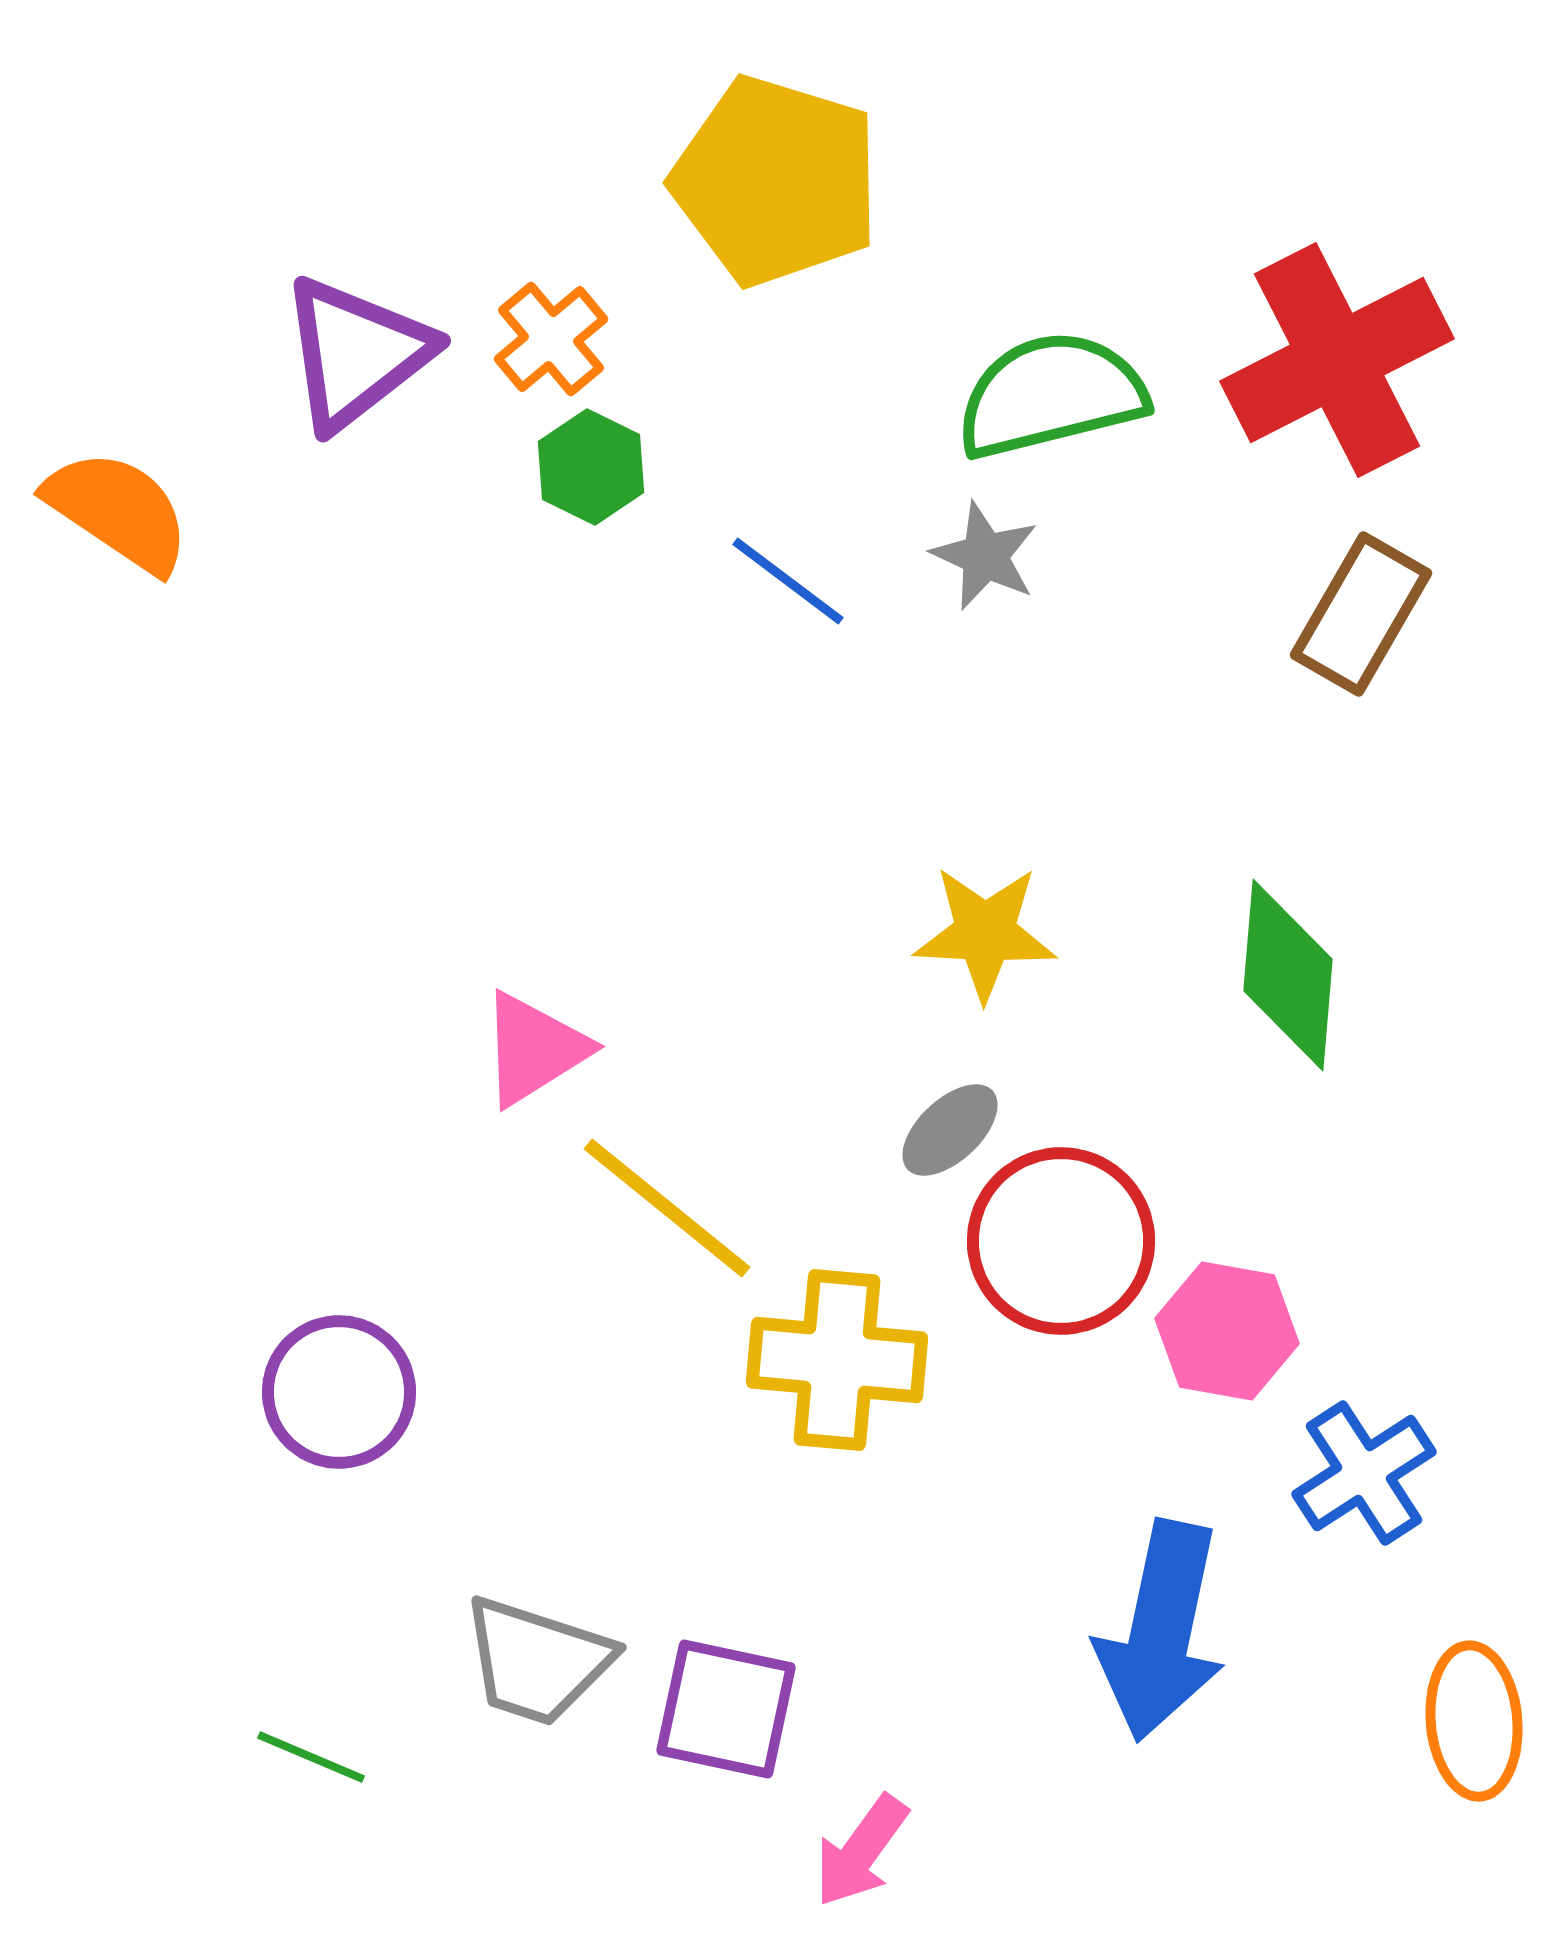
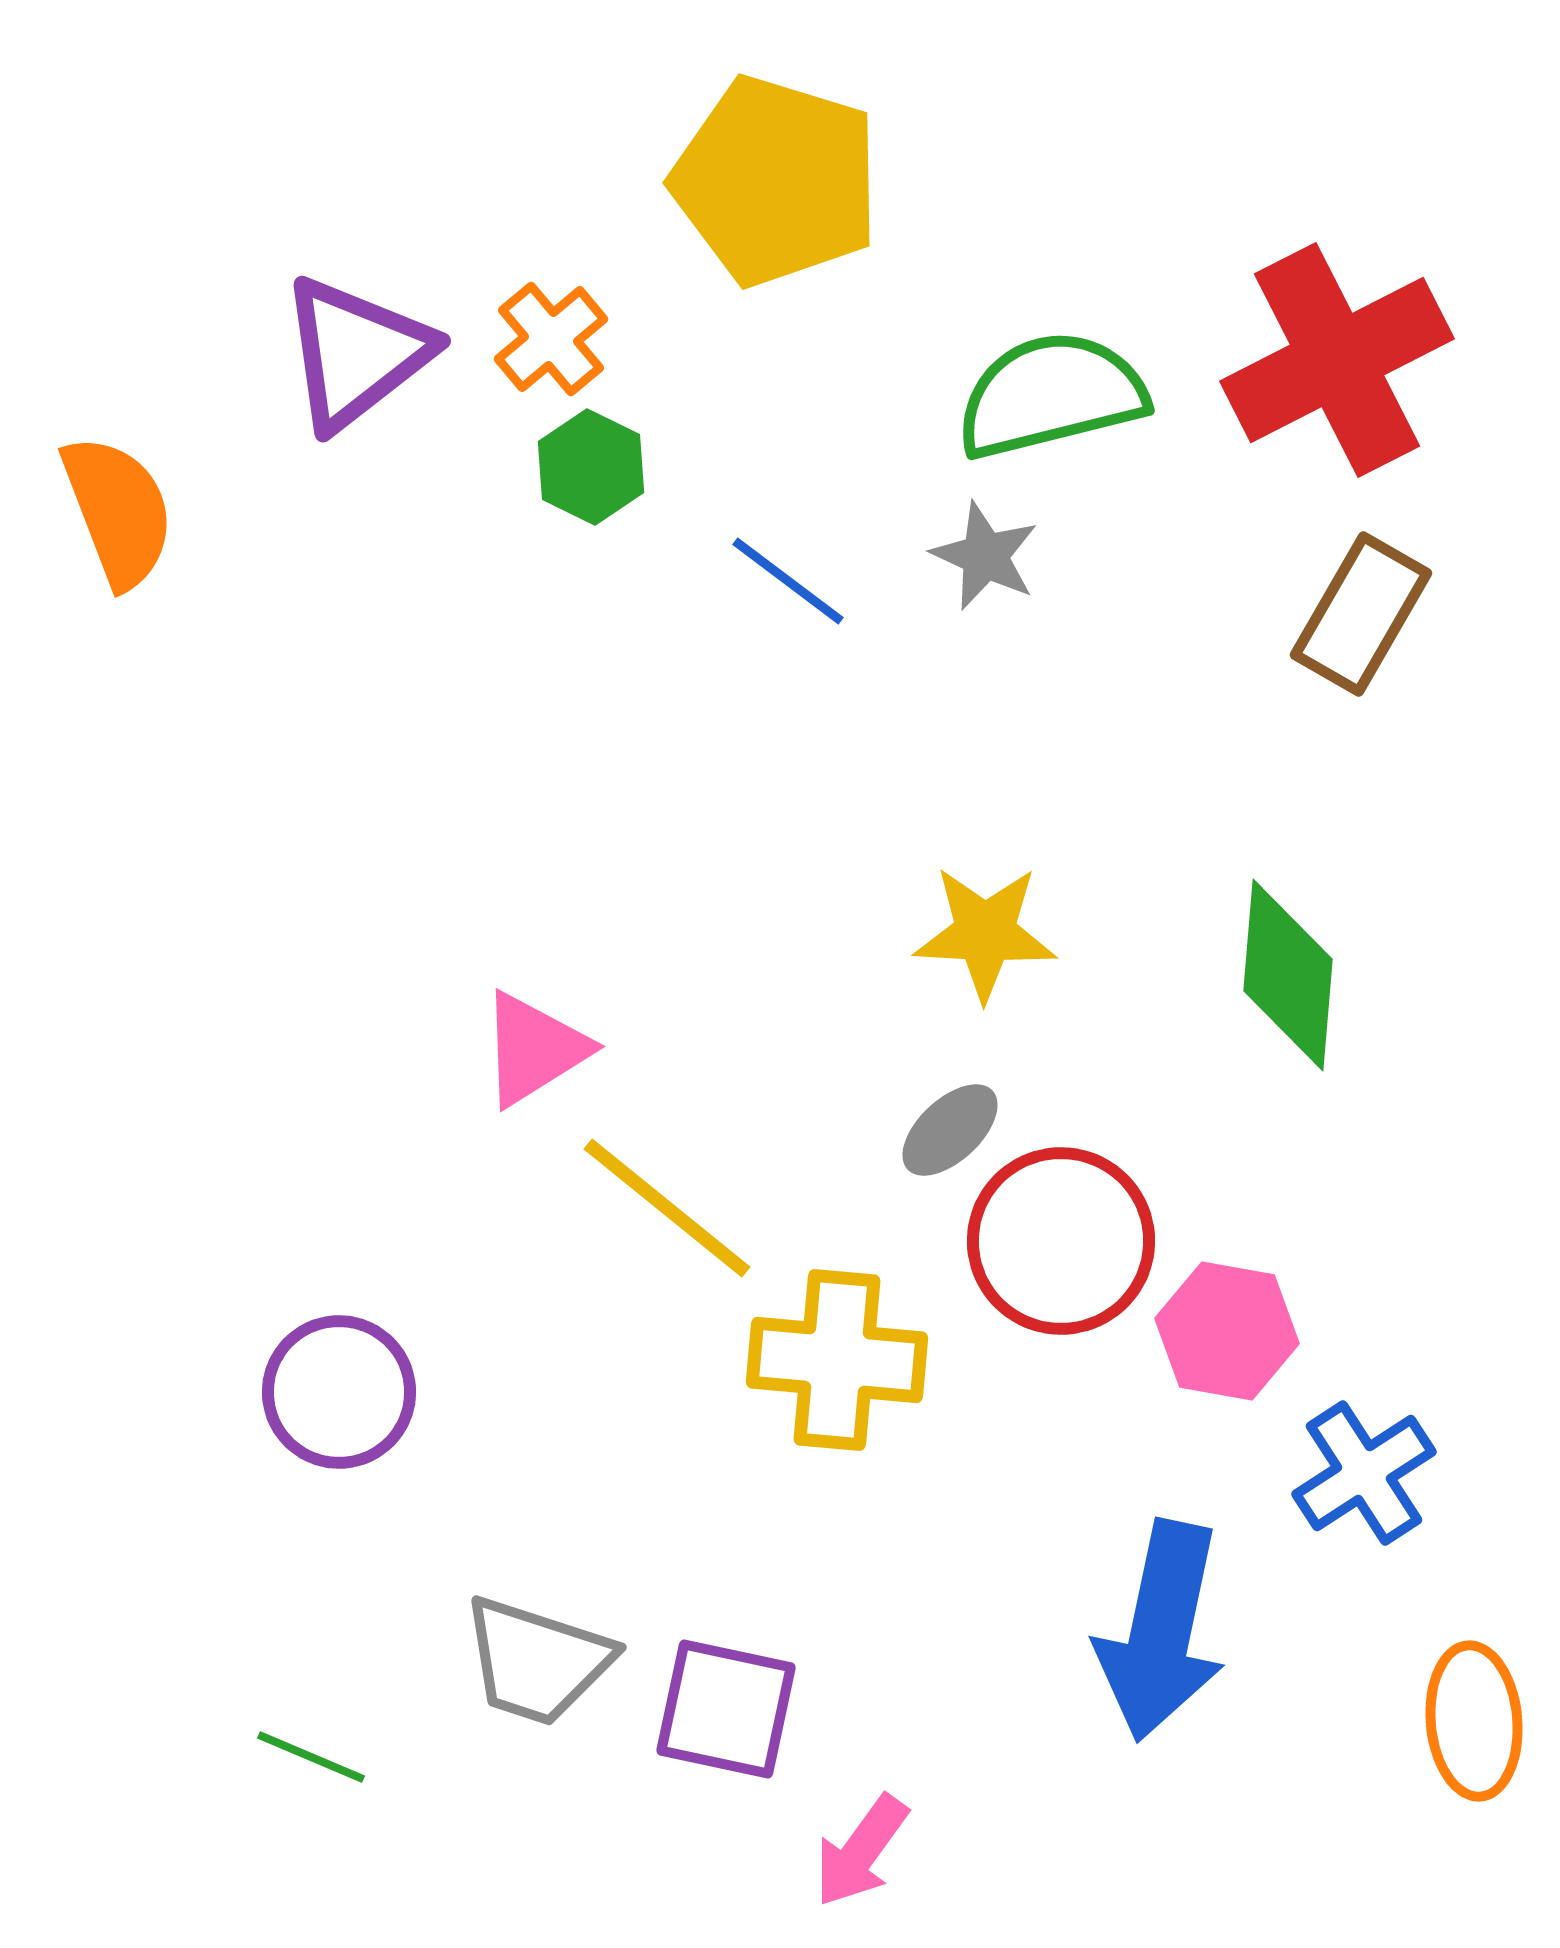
orange semicircle: rotated 35 degrees clockwise
